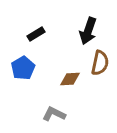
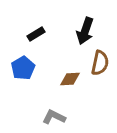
black arrow: moved 3 px left
gray L-shape: moved 3 px down
